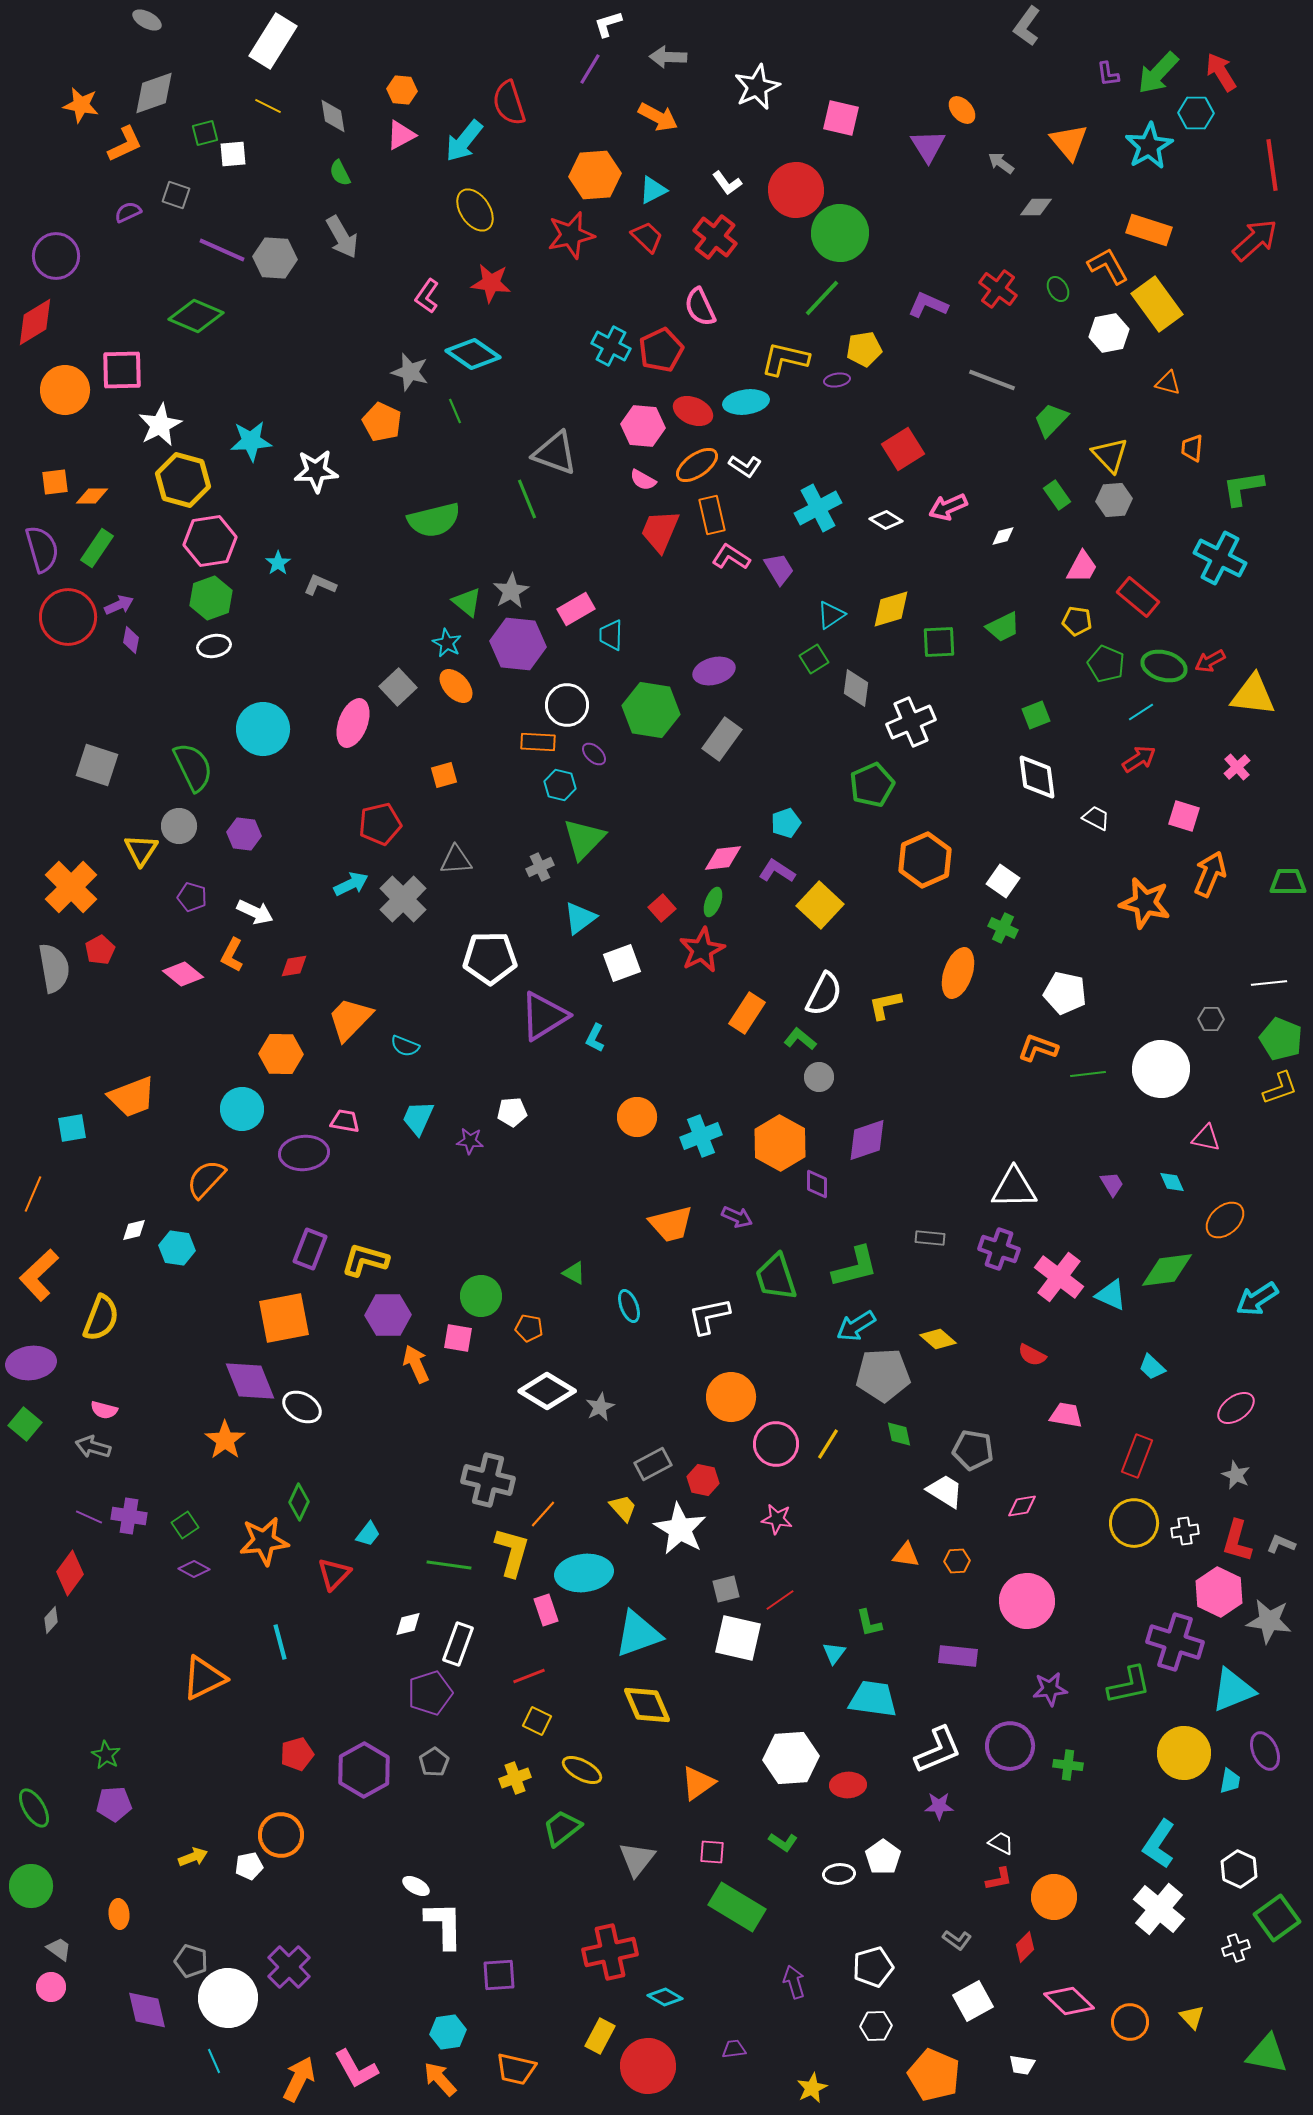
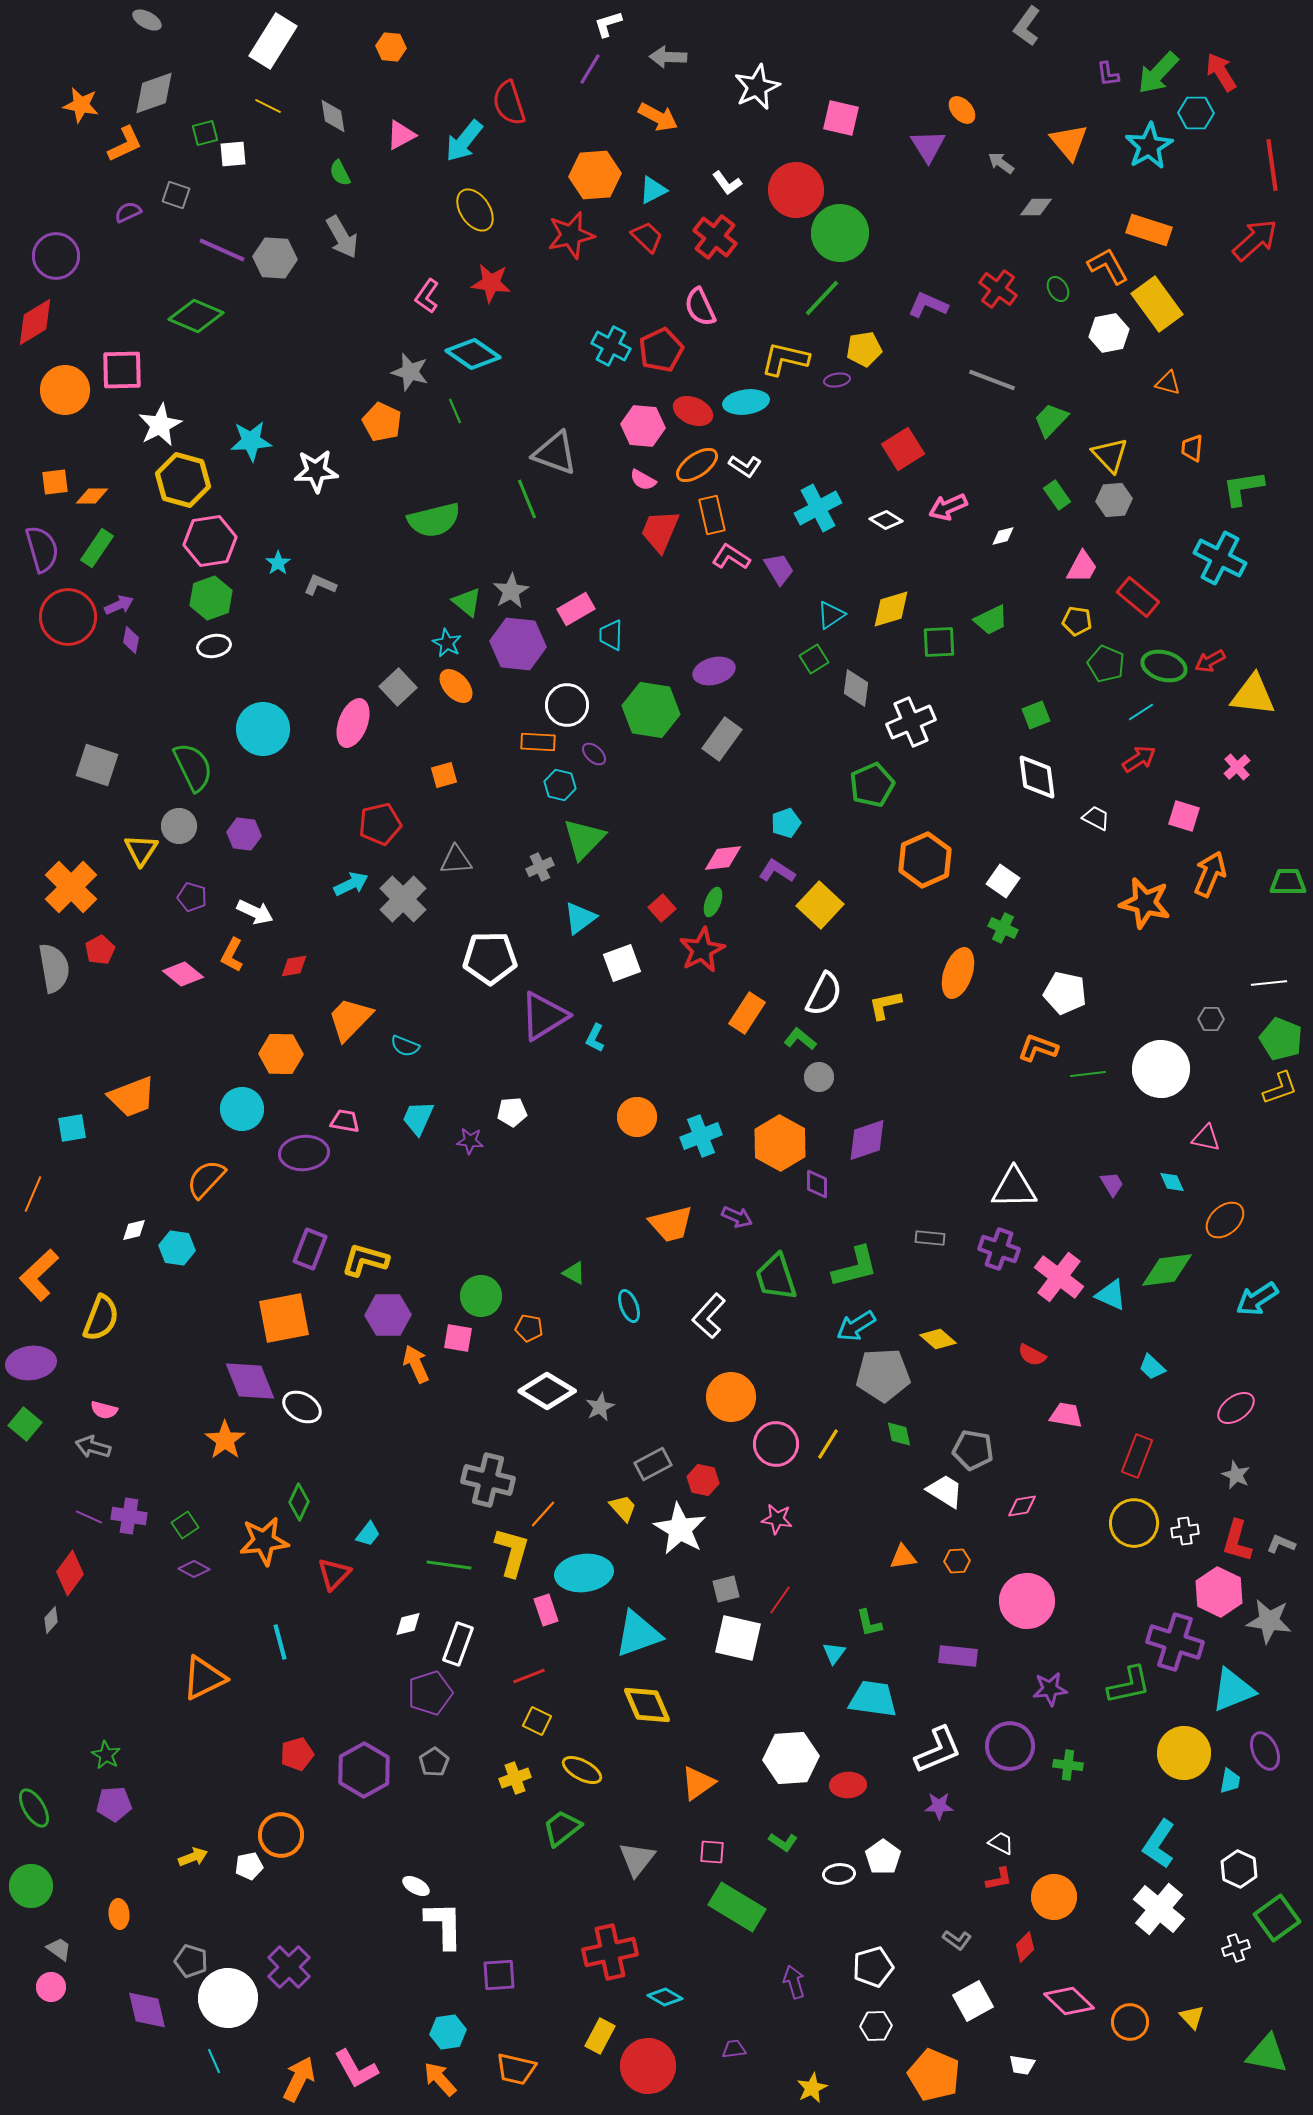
orange hexagon at (402, 90): moved 11 px left, 43 px up
green trapezoid at (1003, 627): moved 12 px left, 7 px up
white L-shape at (709, 1316): rotated 36 degrees counterclockwise
orange triangle at (906, 1555): moved 3 px left, 2 px down; rotated 16 degrees counterclockwise
red line at (780, 1600): rotated 20 degrees counterclockwise
